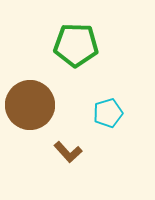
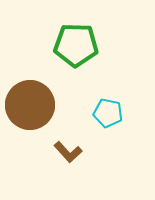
cyan pentagon: rotated 28 degrees clockwise
